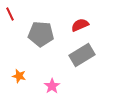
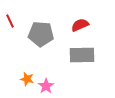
red line: moved 7 px down
gray rectangle: rotated 30 degrees clockwise
orange star: moved 8 px right, 3 px down
pink star: moved 6 px left
